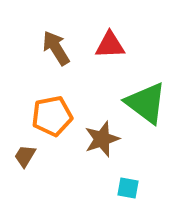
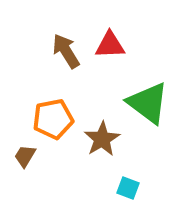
brown arrow: moved 10 px right, 3 px down
green triangle: moved 2 px right
orange pentagon: moved 1 px right, 3 px down
brown star: rotated 12 degrees counterclockwise
cyan square: rotated 10 degrees clockwise
